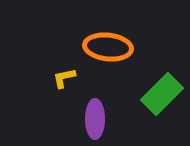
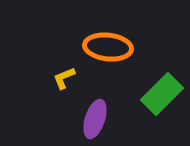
yellow L-shape: rotated 10 degrees counterclockwise
purple ellipse: rotated 18 degrees clockwise
